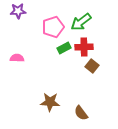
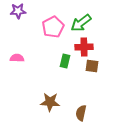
green arrow: moved 1 px down
pink pentagon: rotated 10 degrees counterclockwise
green rectangle: moved 1 px right, 13 px down; rotated 48 degrees counterclockwise
brown square: rotated 32 degrees counterclockwise
brown semicircle: rotated 49 degrees clockwise
